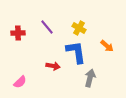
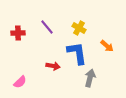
blue L-shape: moved 1 px right, 1 px down
